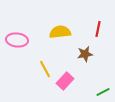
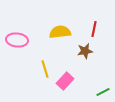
red line: moved 4 px left
brown star: moved 3 px up
yellow line: rotated 12 degrees clockwise
